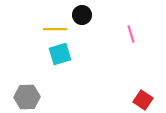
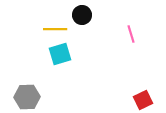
red square: rotated 30 degrees clockwise
